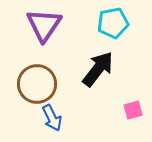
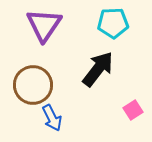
cyan pentagon: rotated 8 degrees clockwise
brown circle: moved 4 px left, 1 px down
pink square: rotated 18 degrees counterclockwise
